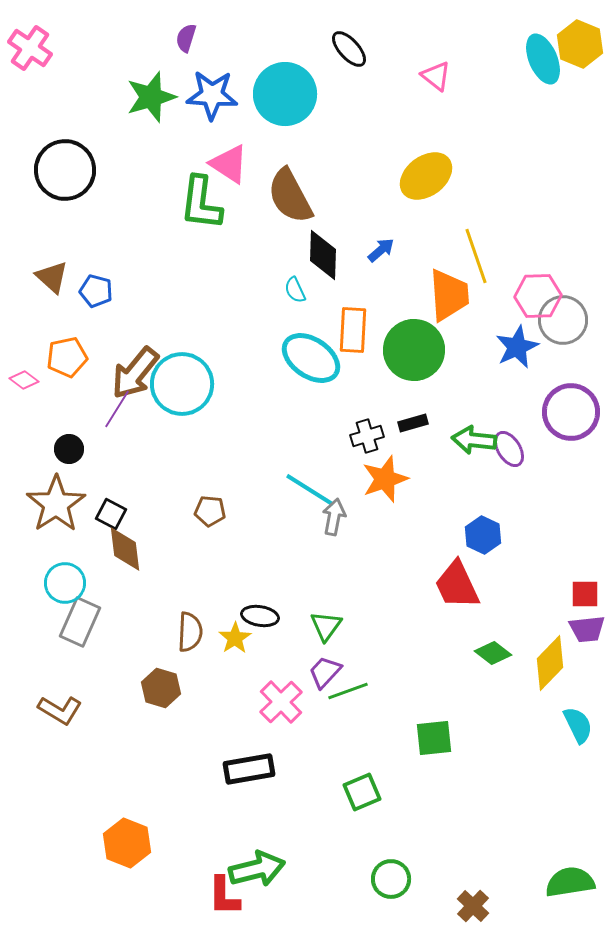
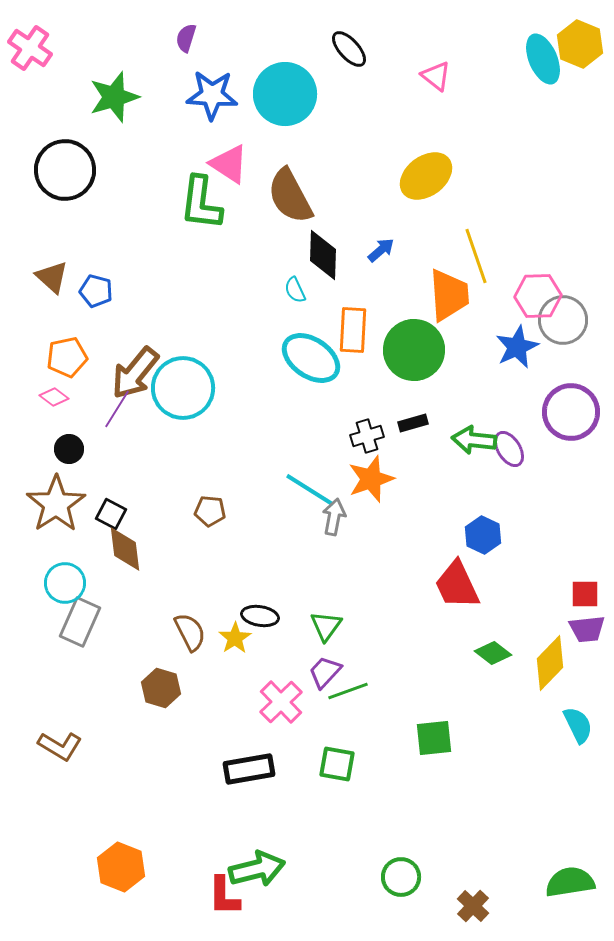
green star at (151, 97): moved 37 px left
pink diamond at (24, 380): moved 30 px right, 17 px down
cyan circle at (182, 384): moved 1 px right, 4 px down
orange star at (385, 479): moved 14 px left
brown semicircle at (190, 632): rotated 30 degrees counterclockwise
brown L-shape at (60, 710): moved 36 px down
green square at (362, 792): moved 25 px left, 28 px up; rotated 33 degrees clockwise
orange hexagon at (127, 843): moved 6 px left, 24 px down
green circle at (391, 879): moved 10 px right, 2 px up
